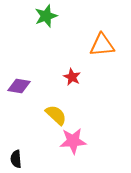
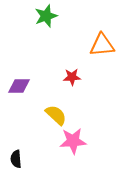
red star: rotated 30 degrees counterclockwise
purple diamond: rotated 10 degrees counterclockwise
